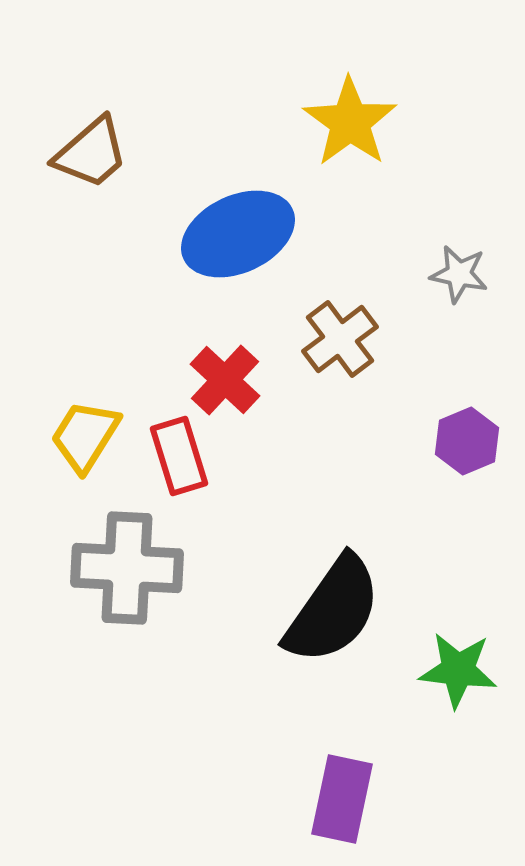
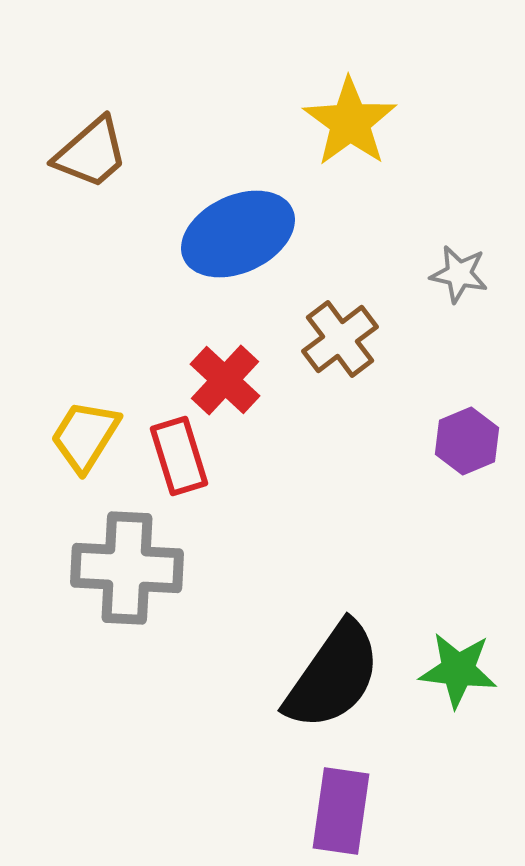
black semicircle: moved 66 px down
purple rectangle: moved 1 px left, 12 px down; rotated 4 degrees counterclockwise
